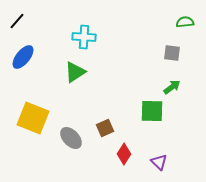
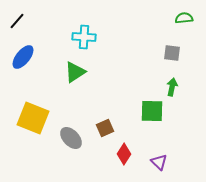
green semicircle: moved 1 px left, 4 px up
green arrow: rotated 42 degrees counterclockwise
